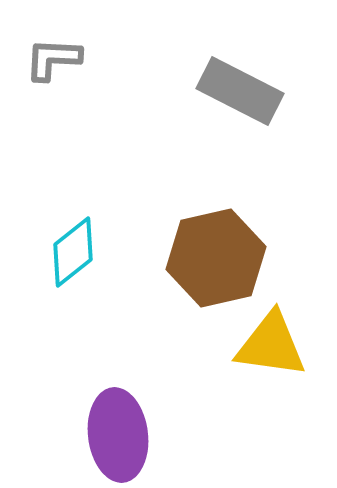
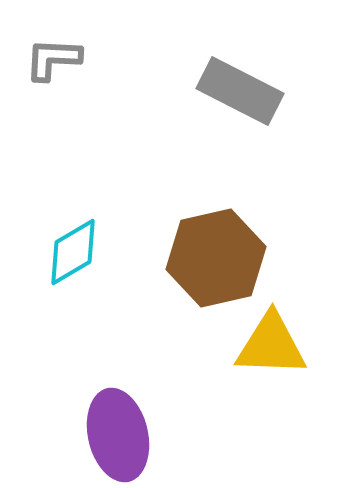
cyan diamond: rotated 8 degrees clockwise
yellow triangle: rotated 6 degrees counterclockwise
purple ellipse: rotated 6 degrees counterclockwise
